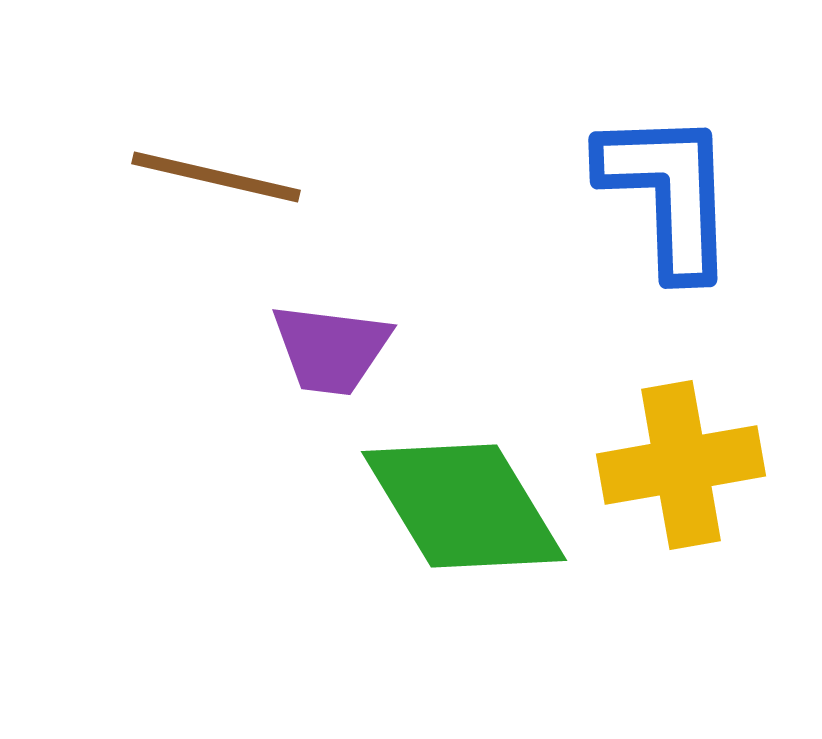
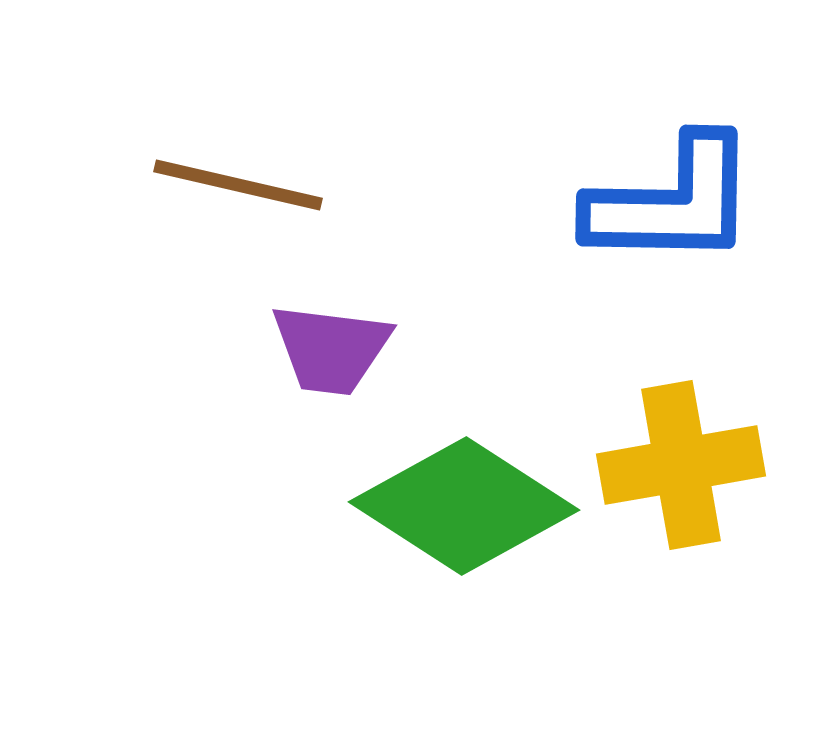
brown line: moved 22 px right, 8 px down
blue L-shape: moved 4 px right, 9 px down; rotated 93 degrees clockwise
green diamond: rotated 26 degrees counterclockwise
